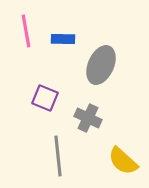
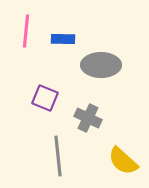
pink line: rotated 16 degrees clockwise
gray ellipse: rotated 66 degrees clockwise
